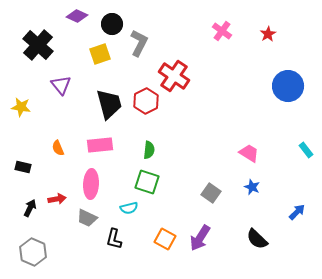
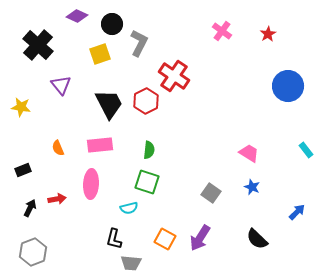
black trapezoid: rotated 12 degrees counterclockwise
black rectangle: moved 3 px down; rotated 35 degrees counterclockwise
gray trapezoid: moved 44 px right, 45 px down; rotated 20 degrees counterclockwise
gray hexagon: rotated 16 degrees clockwise
